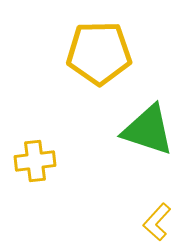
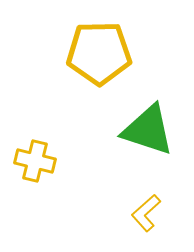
yellow cross: rotated 21 degrees clockwise
yellow L-shape: moved 11 px left, 9 px up; rotated 6 degrees clockwise
